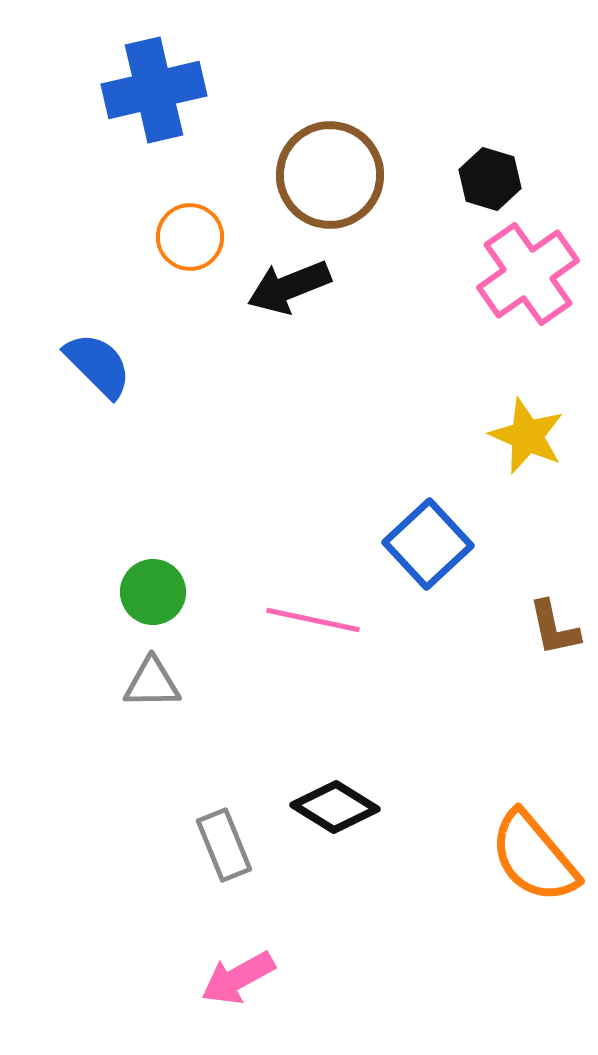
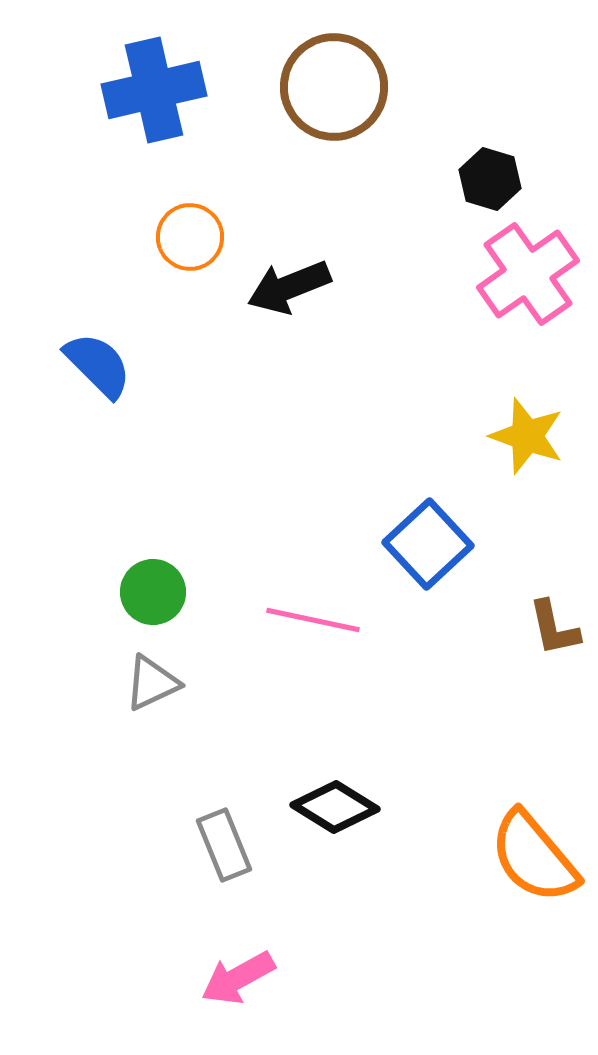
brown circle: moved 4 px right, 88 px up
yellow star: rotated 4 degrees counterclockwise
gray triangle: rotated 24 degrees counterclockwise
